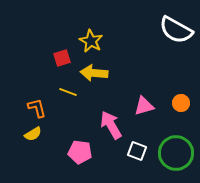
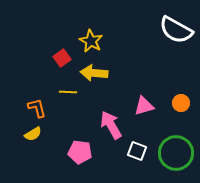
red square: rotated 18 degrees counterclockwise
yellow line: rotated 18 degrees counterclockwise
